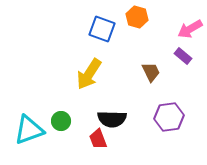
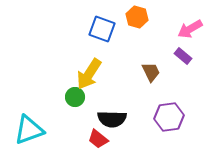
green circle: moved 14 px right, 24 px up
red trapezoid: rotated 30 degrees counterclockwise
